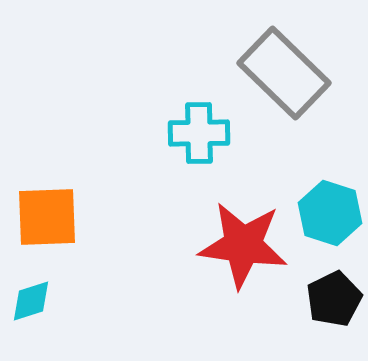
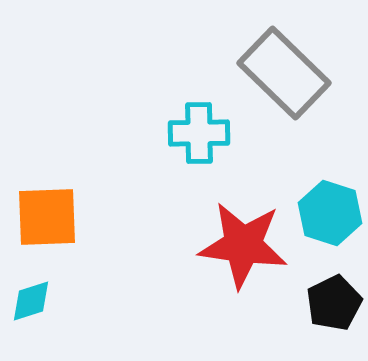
black pentagon: moved 4 px down
